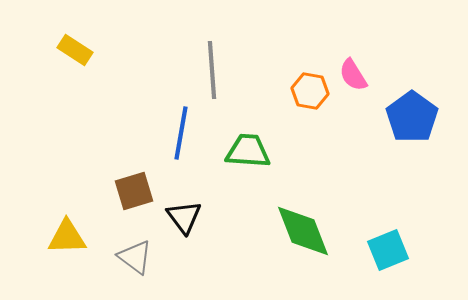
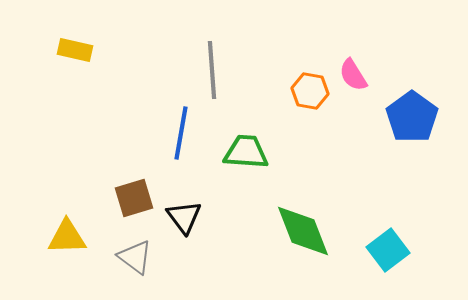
yellow rectangle: rotated 20 degrees counterclockwise
green trapezoid: moved 2 px left, 1 px down
brown square: moved 7 px down
cyan square: rotated 15 degrees counterclockwise
